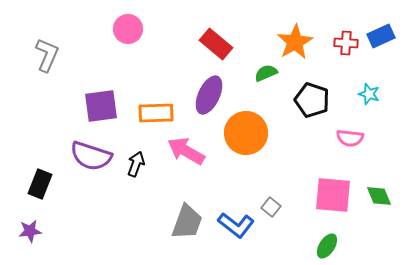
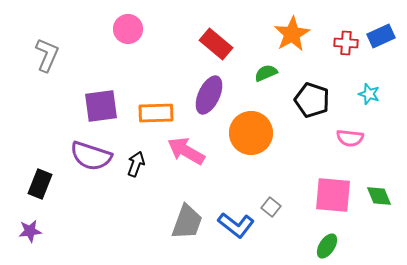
orange star: moved 3 px left, 8 px up
orange circle: moved 5 px right
